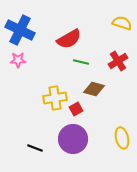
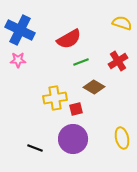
green line: rotated 35 degrees counterclockwise
brown diamond: moved 2 px up; rotated 15 degrees clockwise
red square: rotated 16 degrees clockwise
